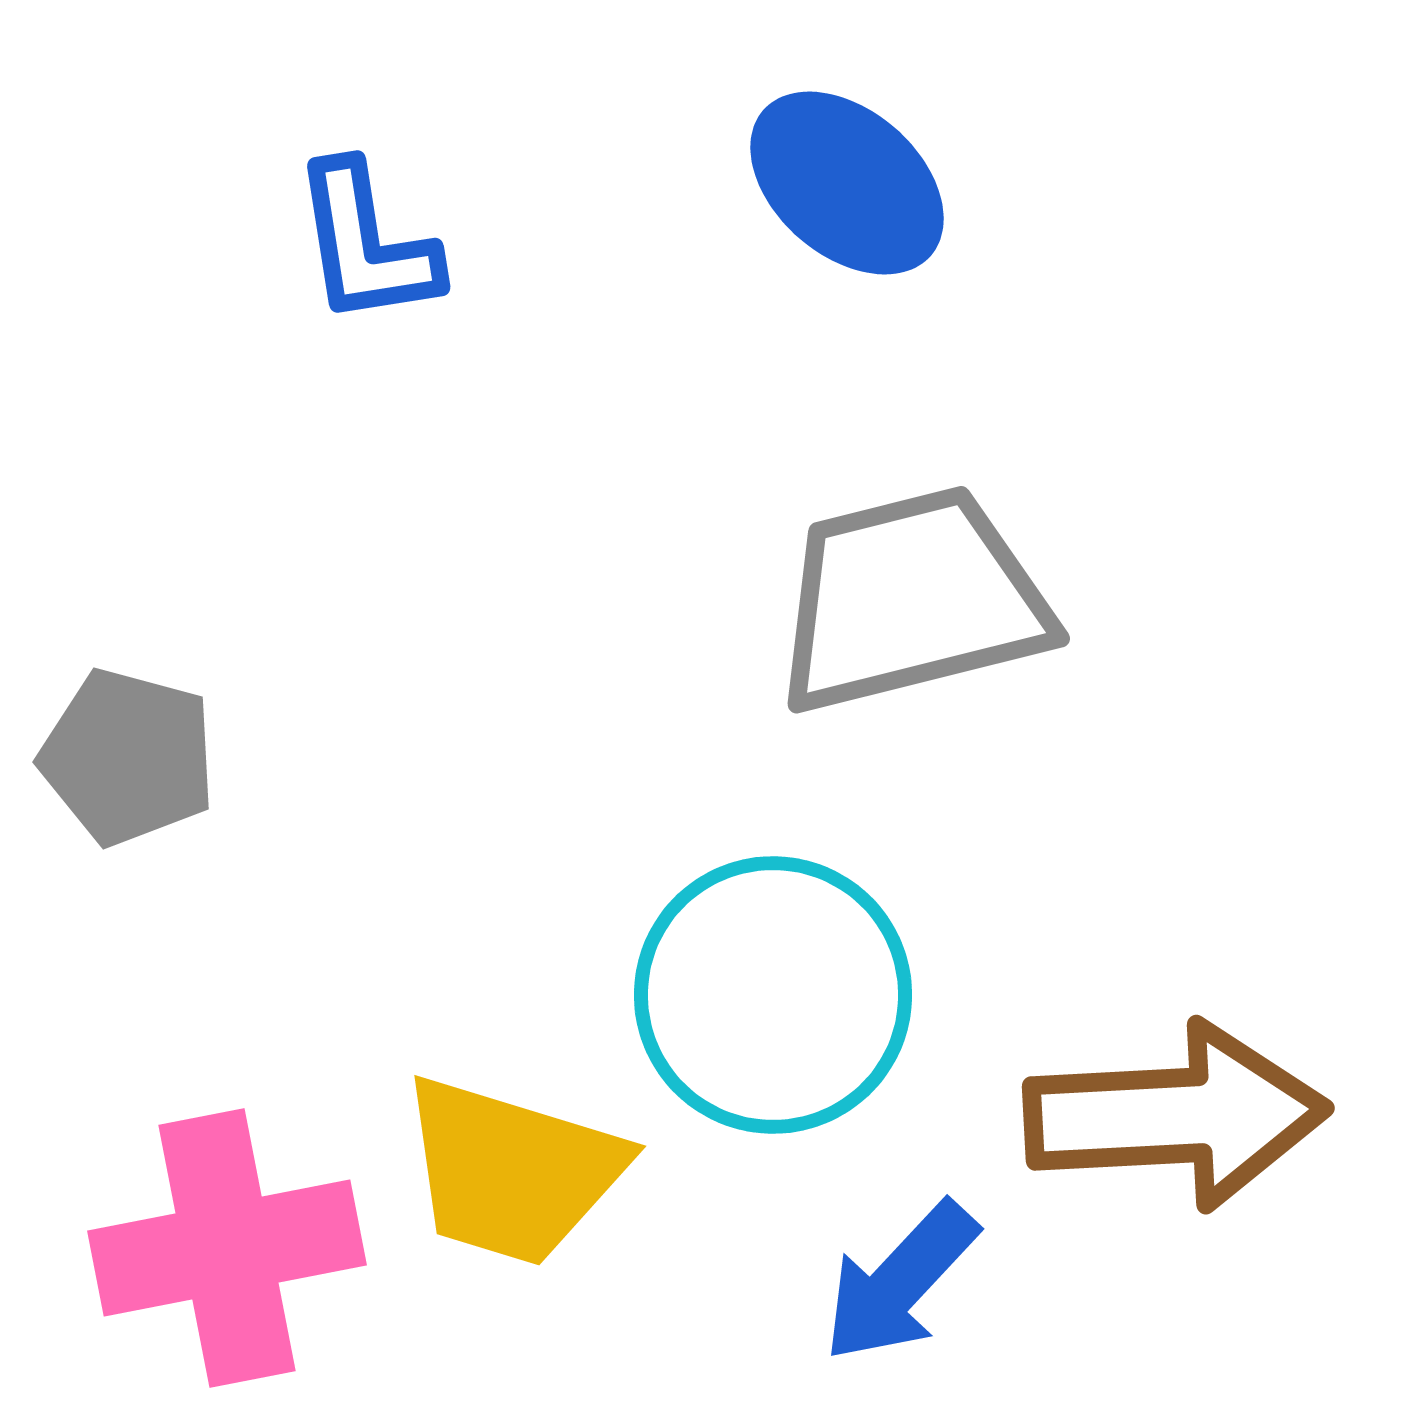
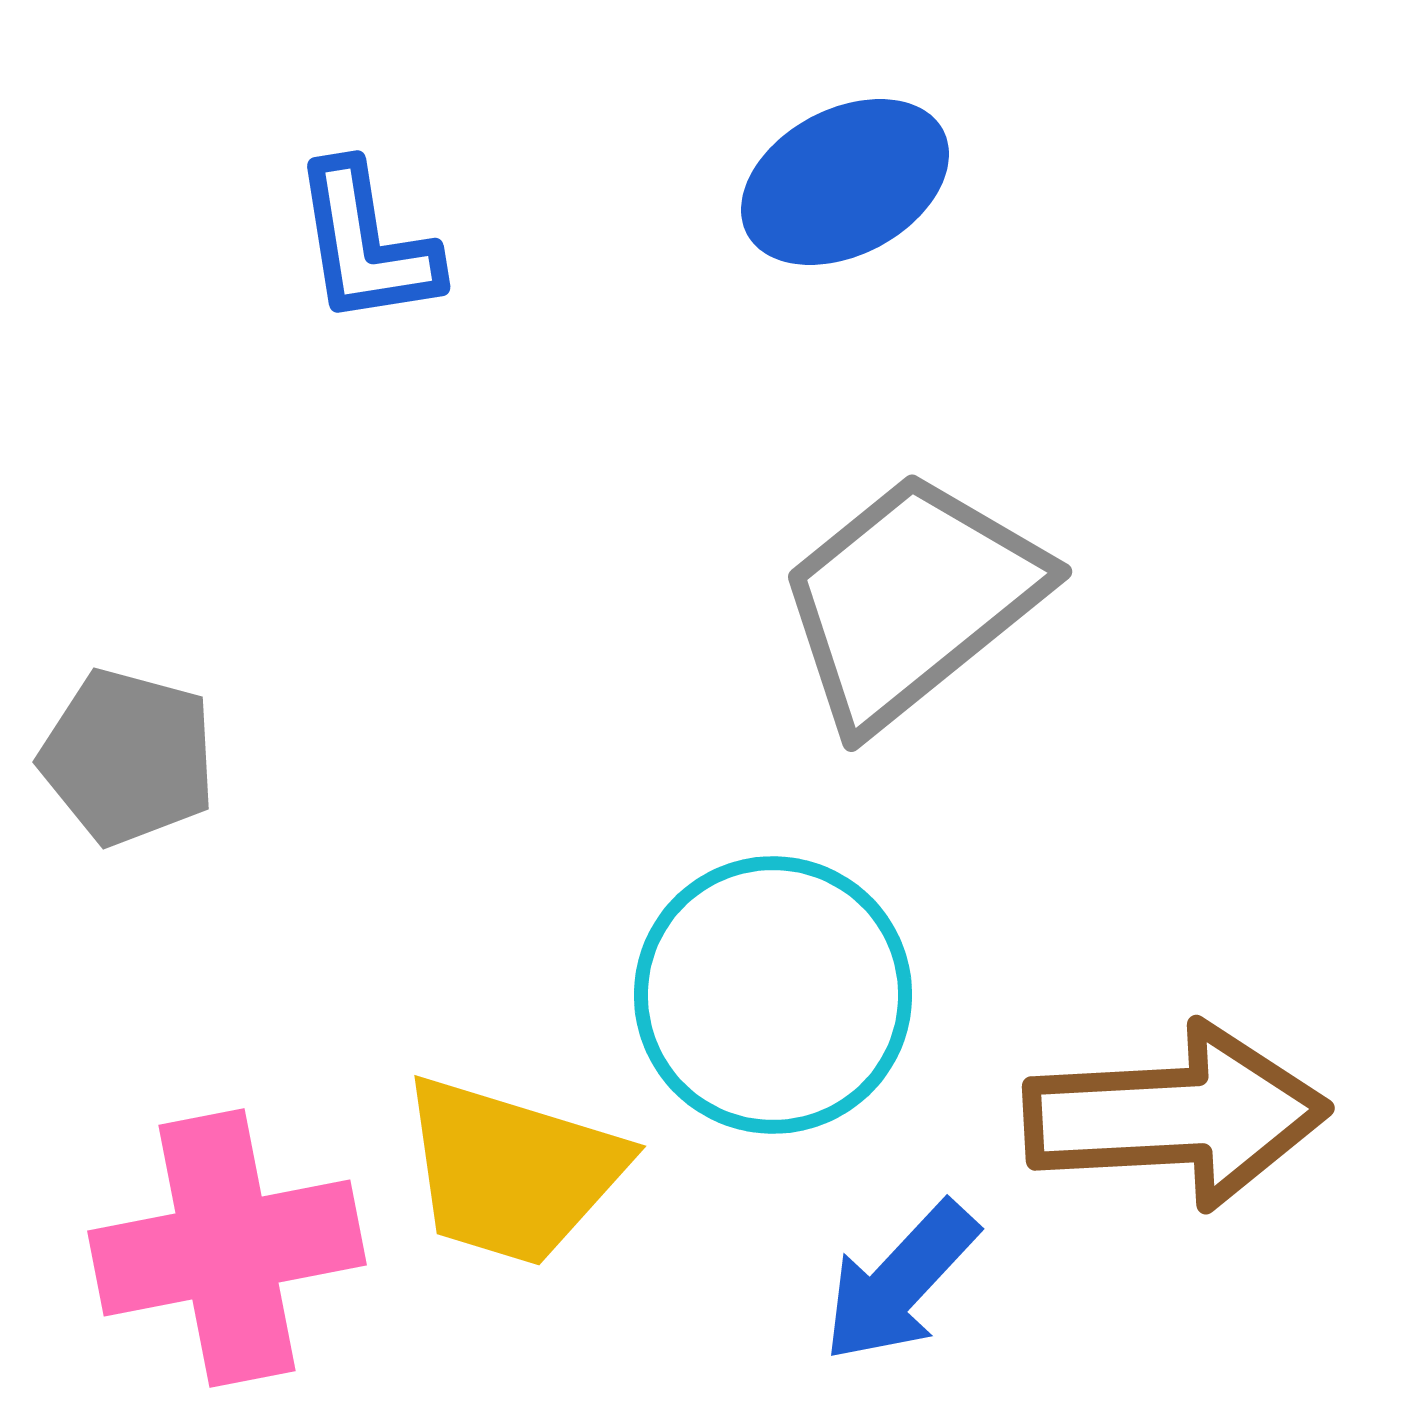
blue ellipse: moved 2 px left, 1 px up; rotated 69 degrees counterclockwise
gray trapezoid: rotated 25 degrees counterclockwise
